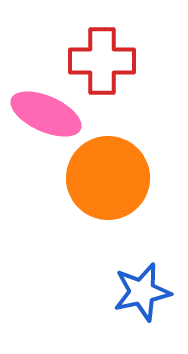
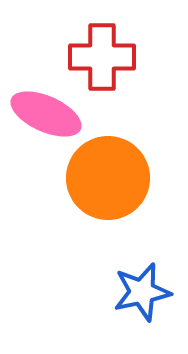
red cross: moved 4 px up
